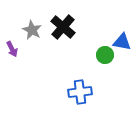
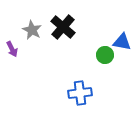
blue cross: moved 1 px down
